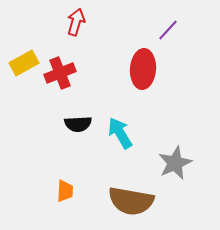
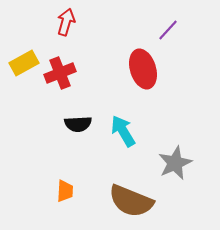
red arrow: moved 10 px left
red ellipse: rotated 21 degrees counterclockwise
cyan arrow: moved 3 px right, 2 px up
brown semicircle: rotated 12 degrees clockwise
